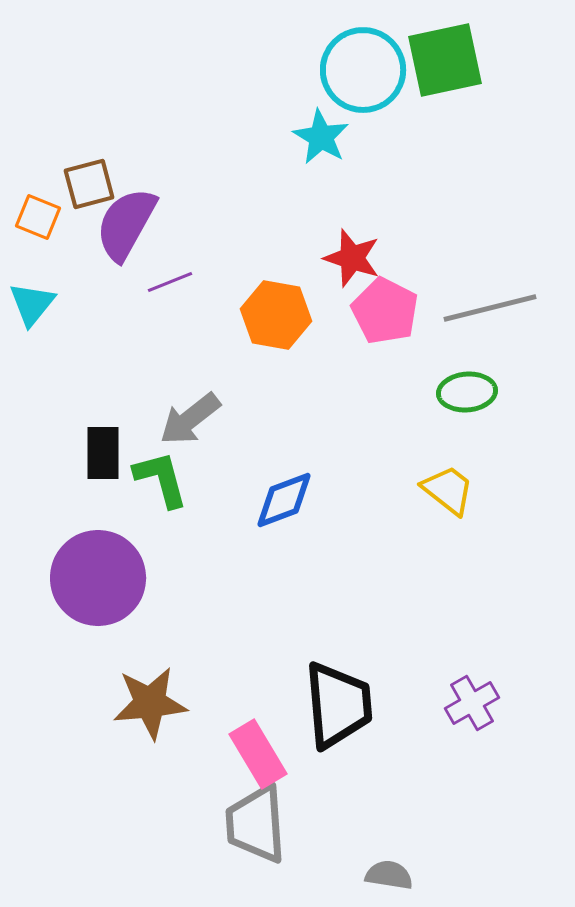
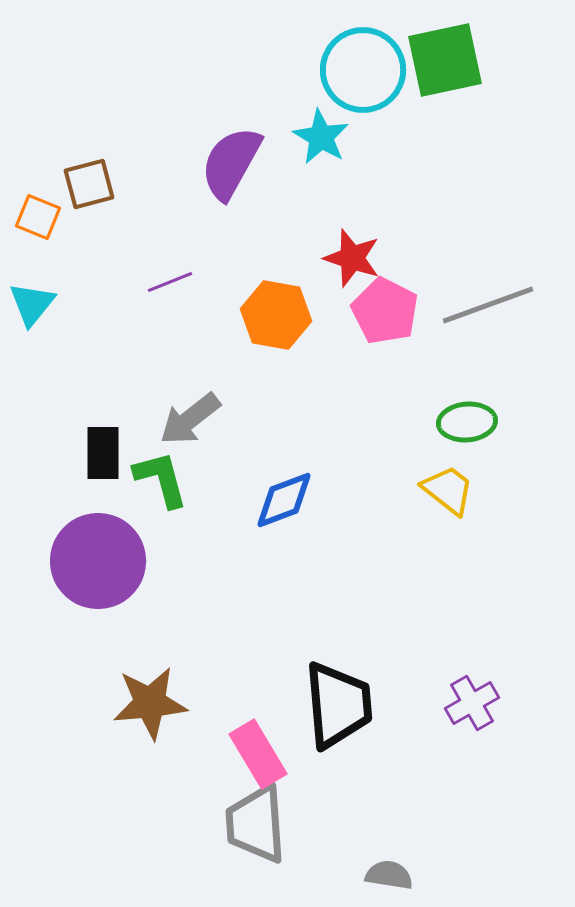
purple semicircle: moved 105 px right, 61 px up
gray line: moved 2 px left, 3 px up; rotated 6 degrees counterclockwise
green ellipse: moved 30 px down
purple circle: moved 17 px up
